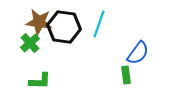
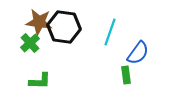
cyan line: moved 11 px right, 8 px down
